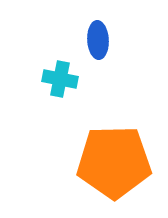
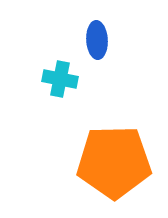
blue ellipse: moved 1 px left
